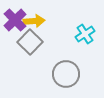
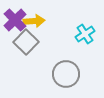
gray square: moved 4 px left
